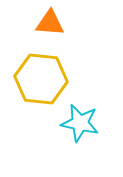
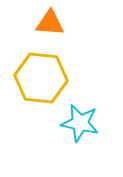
yellow hexagon: moved 1 px up
